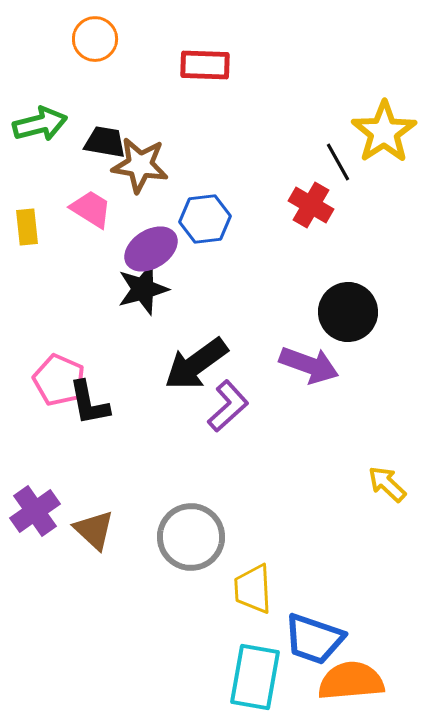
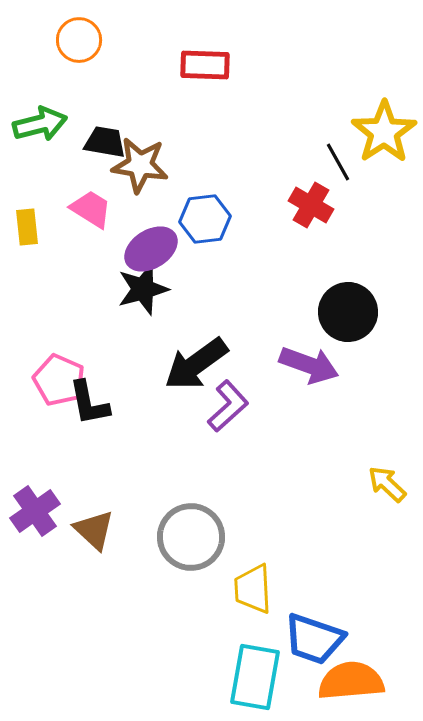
orange circle: moved 16 px left, 1 px down
